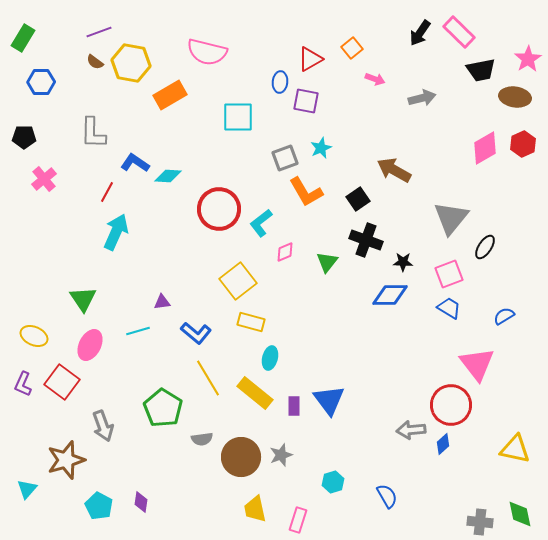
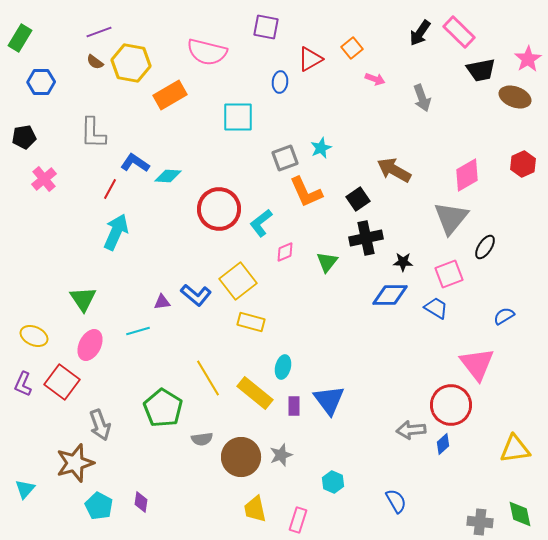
green rectangle at (23, 38): moved 3 px left
brown ellipse at (515, 97): rotated 12 degrees clockwise
gray arrow at (422, 98): rotated 84 degrees clockwise
purple square at (306, 101): moved 40 px left, 74 px up
black pentagon at (24, 137): rotated 10 degrees counterclockwise
red hexagon at (523, 144): moved 20 px down
pink diamond at (485, 148): moved 18 px left, 27 px down
red line at (107, 192): moved 3 px right, 3 px up
orange L-shape at (306, 192): rotated 6 degrees clockwise
black cross at (366, 240): moved 2 px up; rotated 32 degrees counterclockwise
blue trapezoid at (449, 308): moved 13 px left
blue L-shape at (196, 333): moved 38 px up
cyan ellipse at (270, 358): moved 13 px right, 9 px down
gray arrow at (103, 426): moved 3 px left, 1 px up
yellow triangle at (515, 449): rotated 20 degrees counterclockwise
brown star at (66, 460): moved 9 px right, 3 px down
cyan hexagon at (333, 482): rotated 20 degrees counterclockwise
cyan triangle at (27, 489): moved 2 px left
blue semicircle at (387, 496): moved 9 px right, 5 px down
